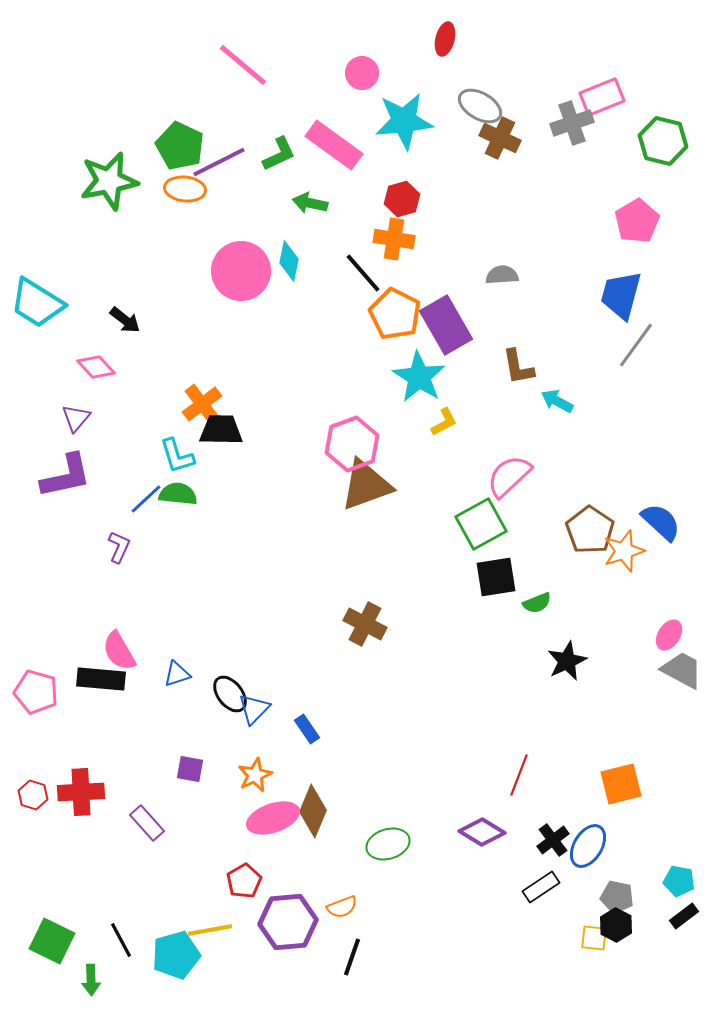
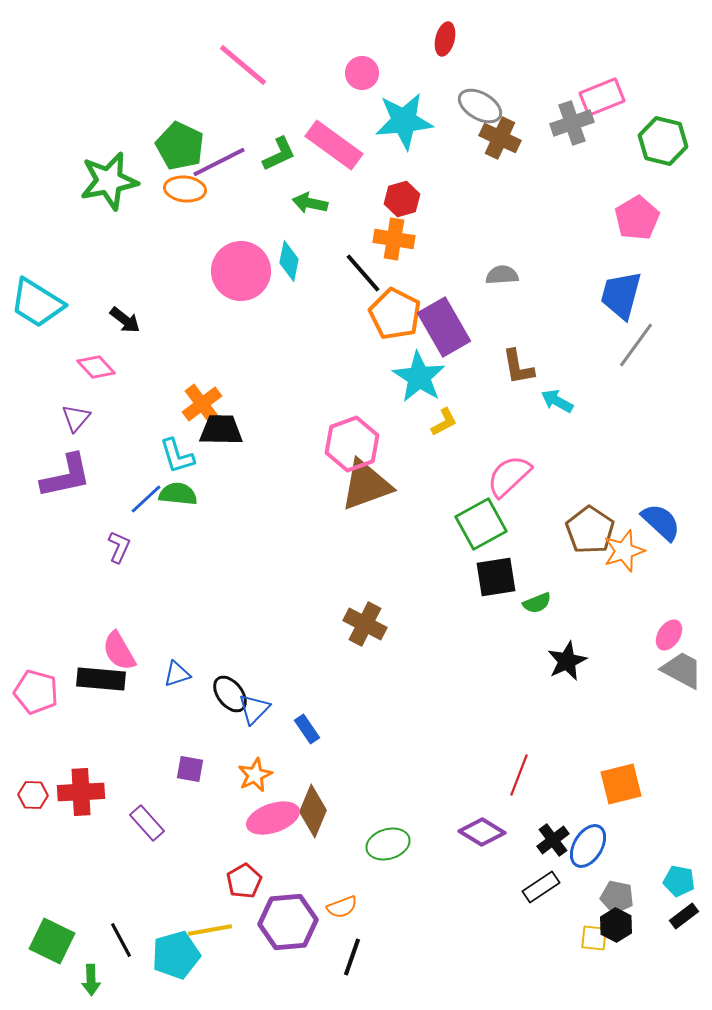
pink pentagon at (637, 221): moved 3 px up
purple rectangle at (446, 325): moved 2 px left, 2 px down
red hexagon at (33, 795): rotated 16 degrees counterclockwise
